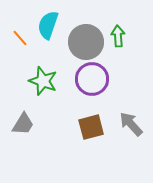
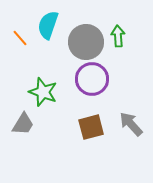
green star: moved 11 px down
